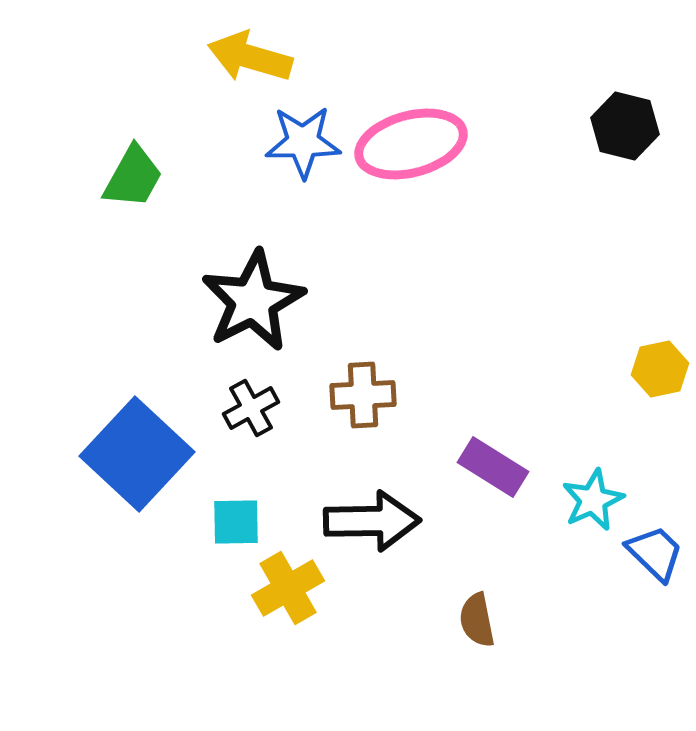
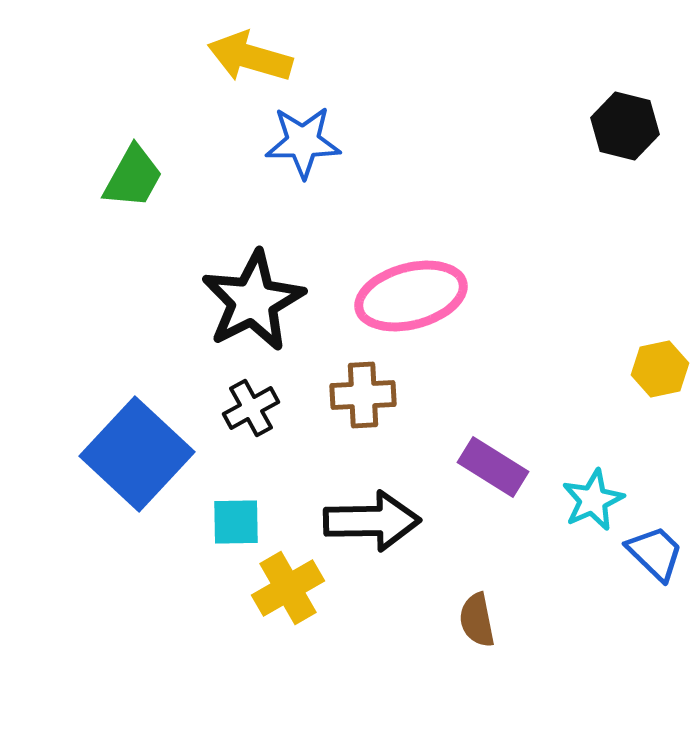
pink ellipse: moved 152 px down
